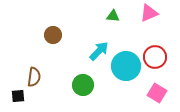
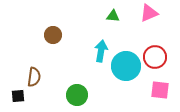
cyan arrow: moved 2 px right; rotated 35 degrees counterclockwise
green circle: moved 6 px left, 10 px down
pink square: moved 3 px right, 3 px up; rotated 24 degrees counterclockwise
